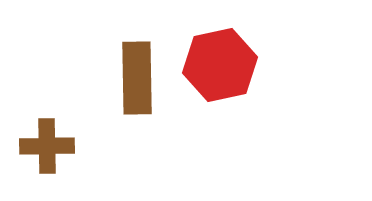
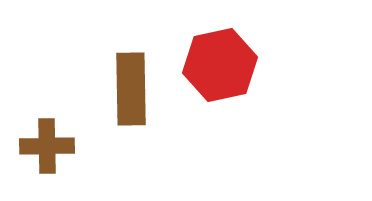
brown rectangle: moved 6 px left, 11 px down
